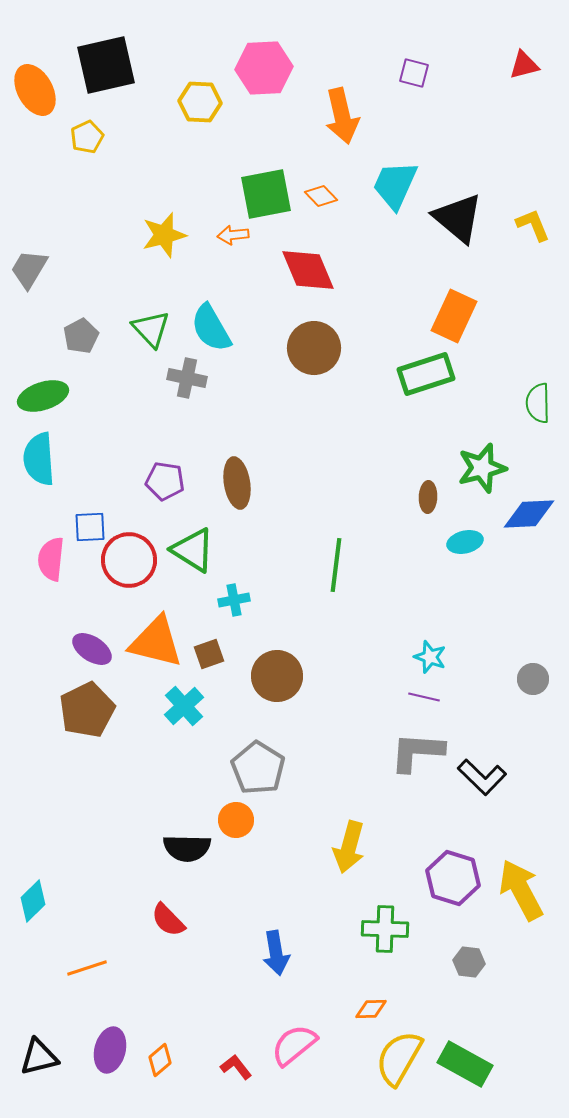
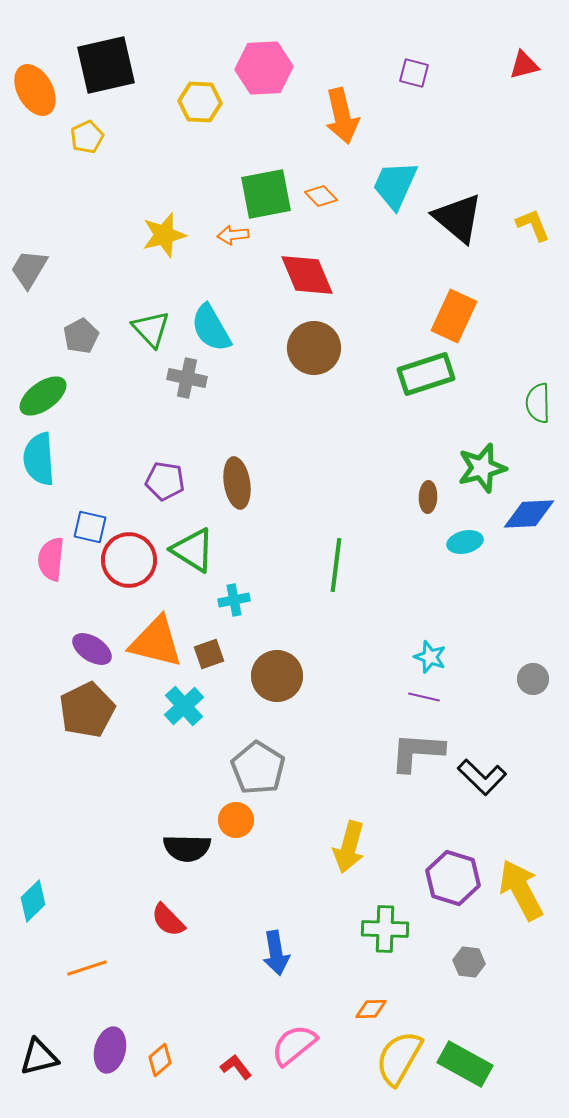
red diamond at (308, 270): moved 1 px left, 5 px down
green ellipse at (43, 396): rotated 18 degrees counterclockwise
blue square at (90, 527): rotated 16 degrees clockwise
